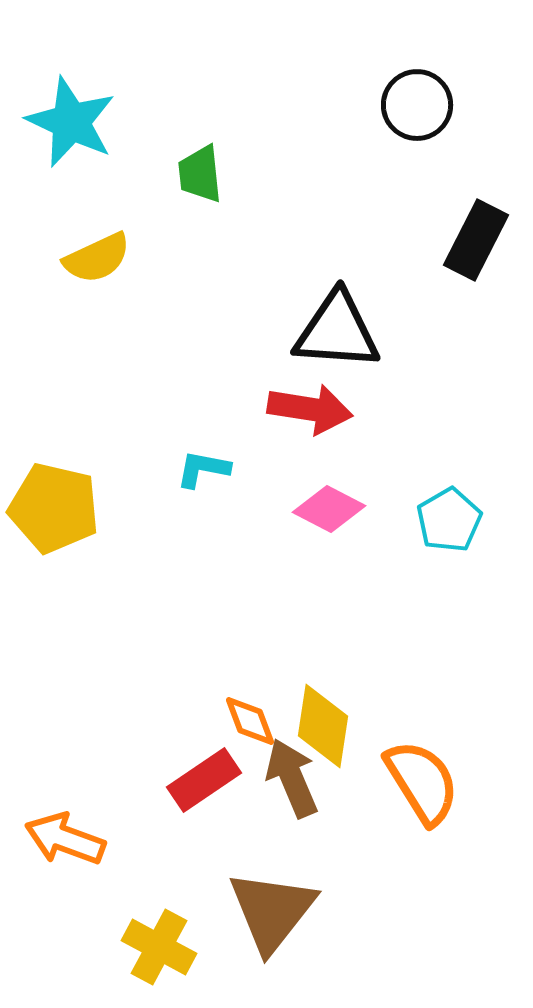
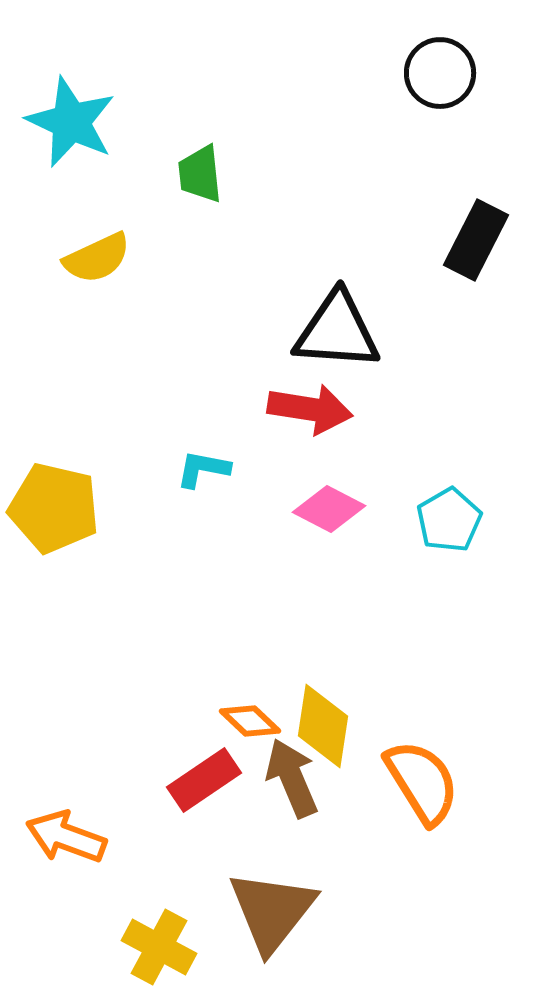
black circle: moved 23 px right, 32 px up
orange diamond: rotated 26 degrees counterclockwise
orange arrow: moved 1 px right, 2 px up
